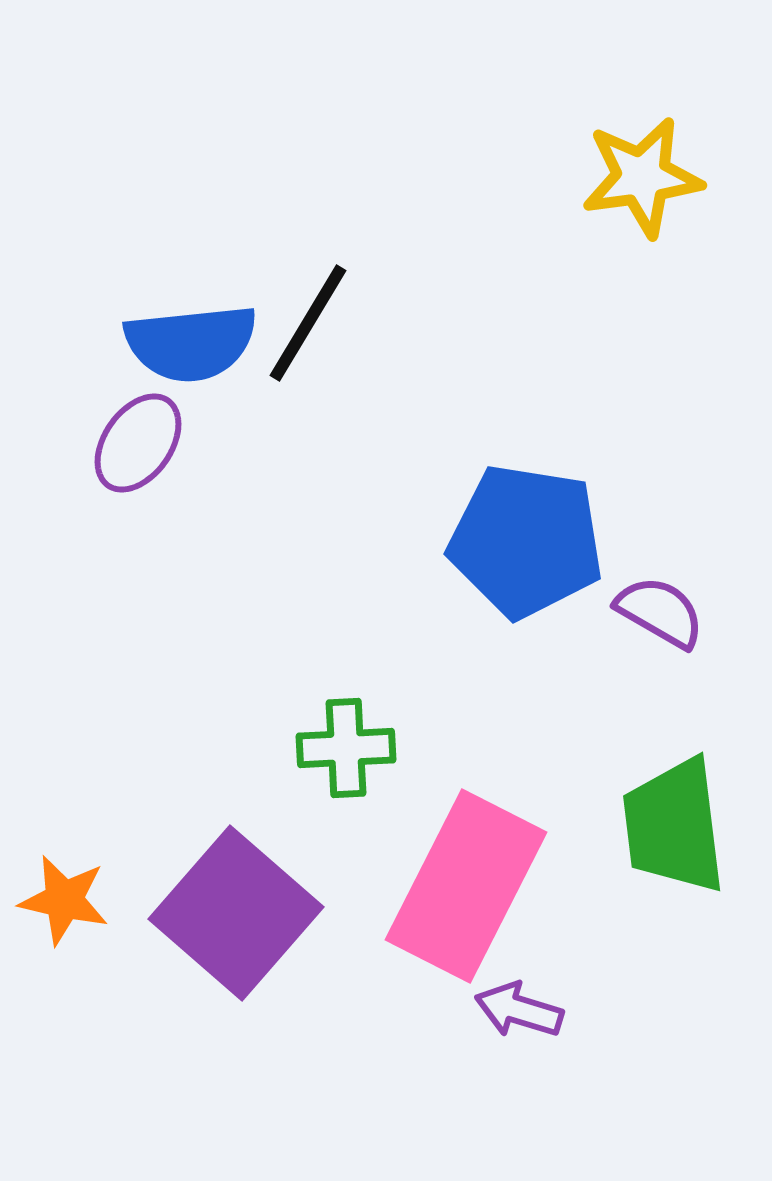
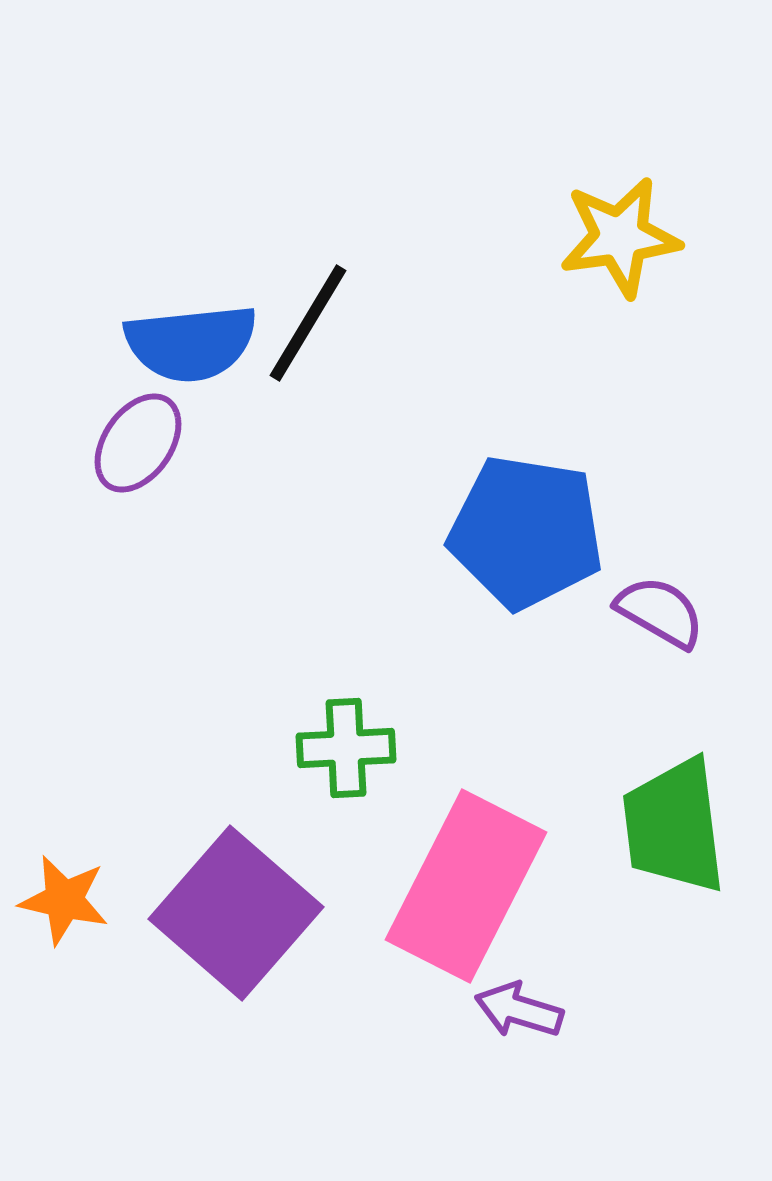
yellow star: moved 22 px left, 60 px down
blue pentagon: moved 9 px up
